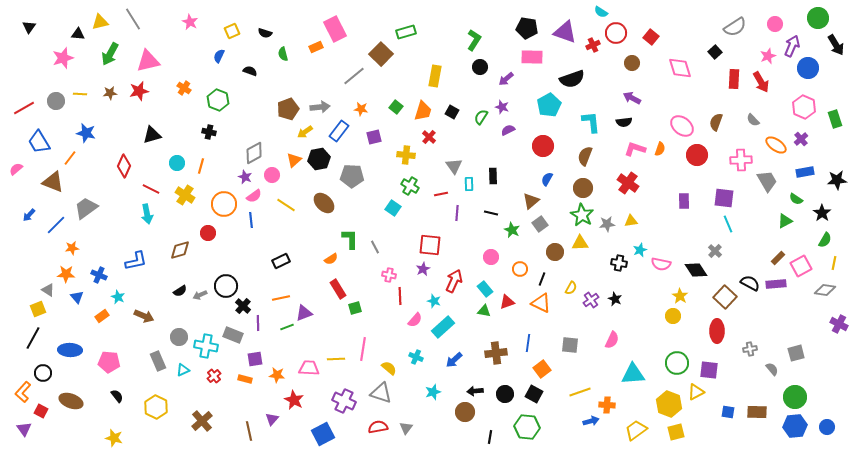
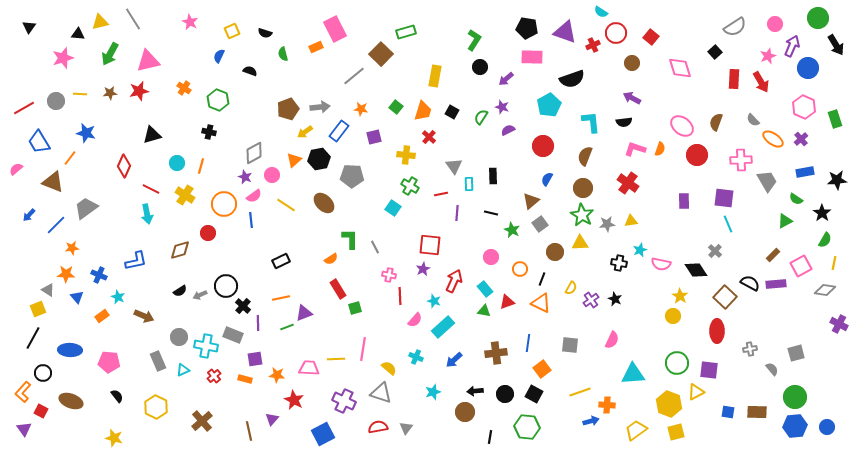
orange ellipse at (776, 145): moved 3 px left, 6 px up
brown rectangle at (778, 258): moved 5 px left, 3 px up
